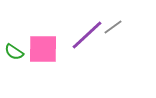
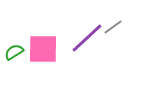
purple line: moved 3 px down
green semicircle: rotated 114 degrees clockwise
